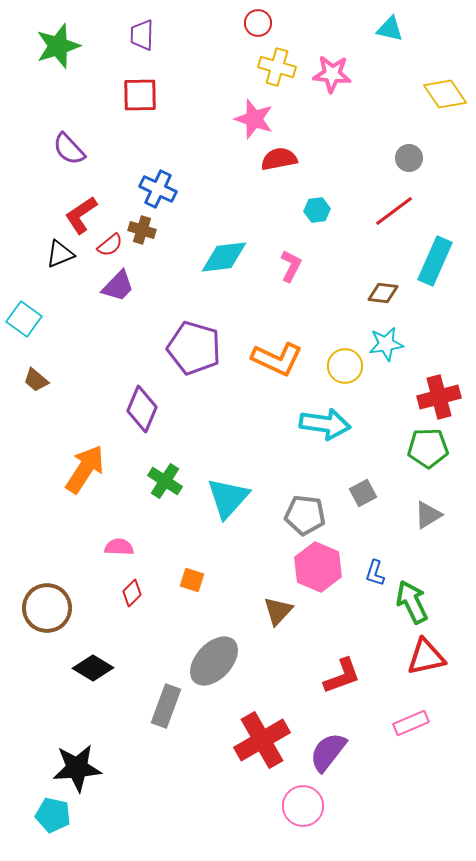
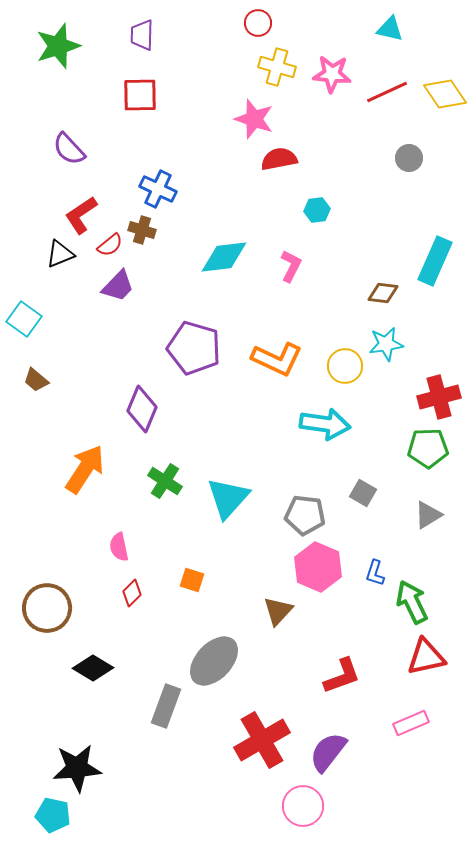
red line at (394, 211): moved 7 px left, 119 px up; rotated 12 degrees clockwise
gray square at (363, 493): rotated 32 degrees counterclockwise
pink semicircle at (119, 547): rotated 104 degrees counterclockwise
